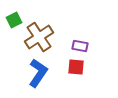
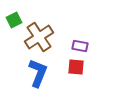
blue L-shape: rotated 12 degrees counterclockwise
